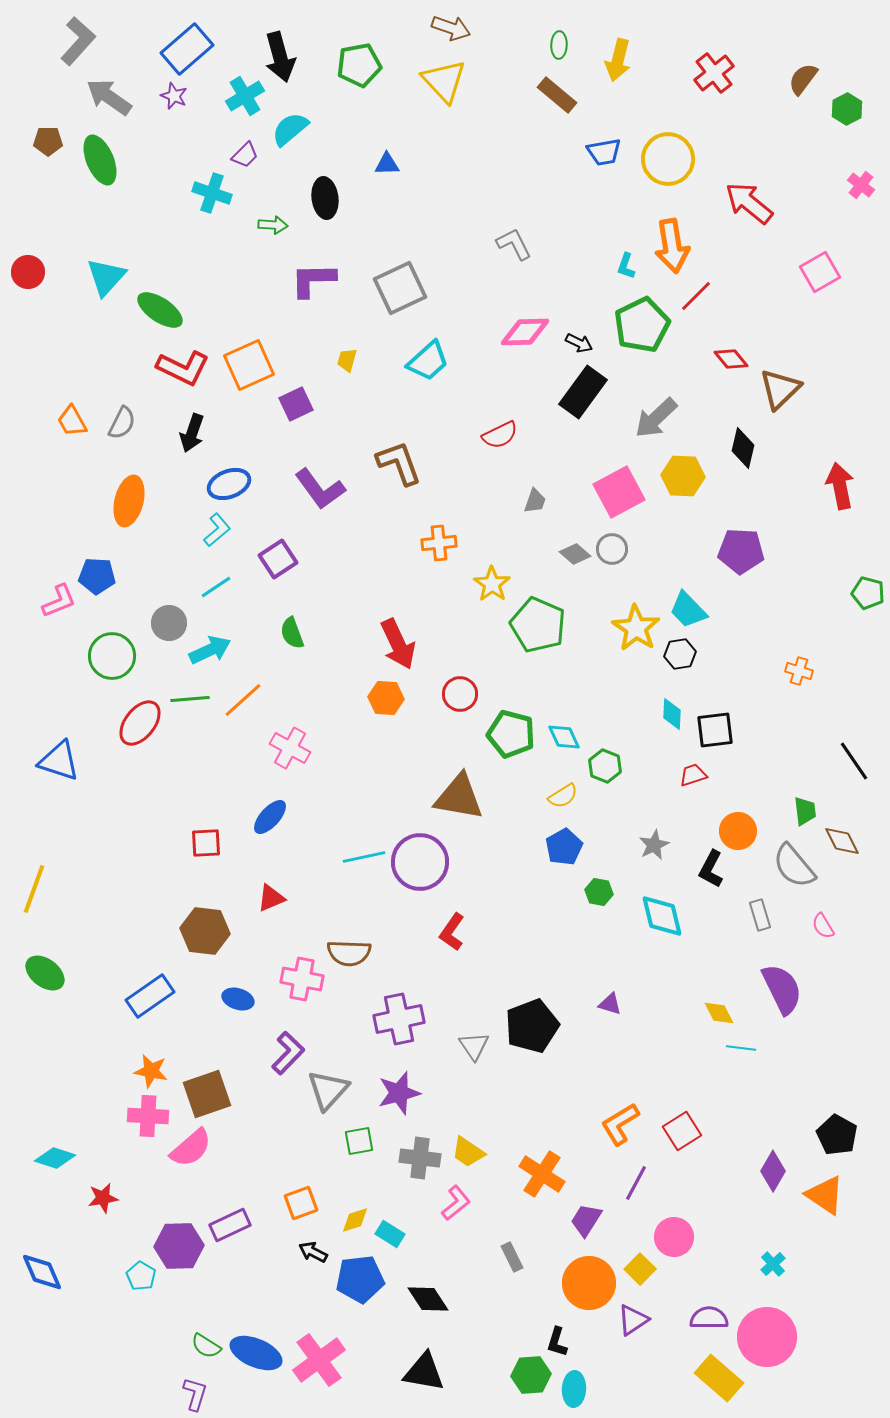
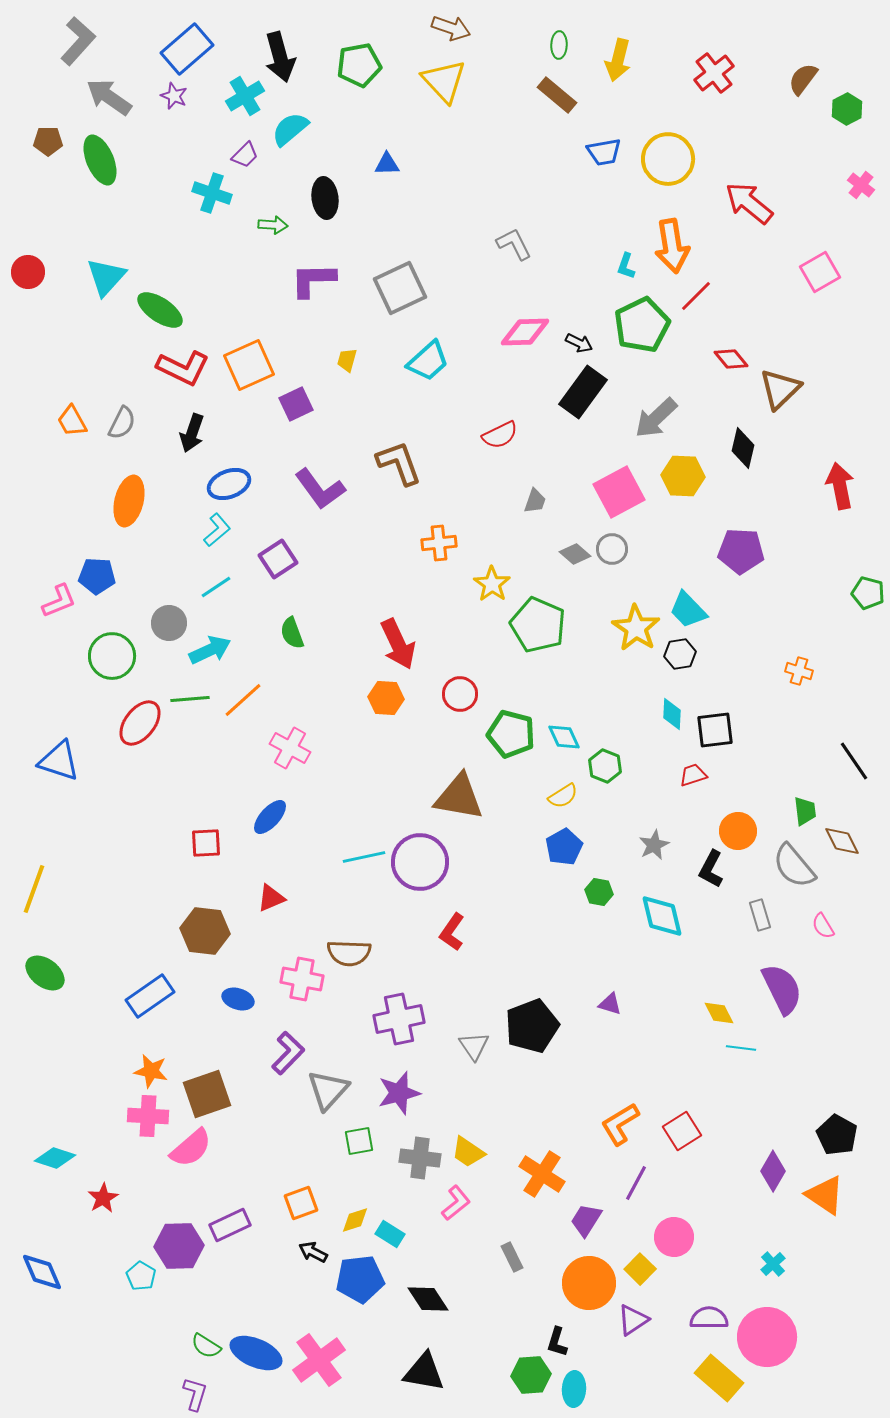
red star at (103, 1198): rotated 20 degrees counterclockwise
